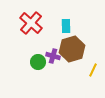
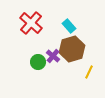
cyan rectangle: moved 3 px right; rotated 40 degrees counterclockwise
purple cross: rotated 24 degrees clockwise
yellow line: moved 4 px left, 2 px down
